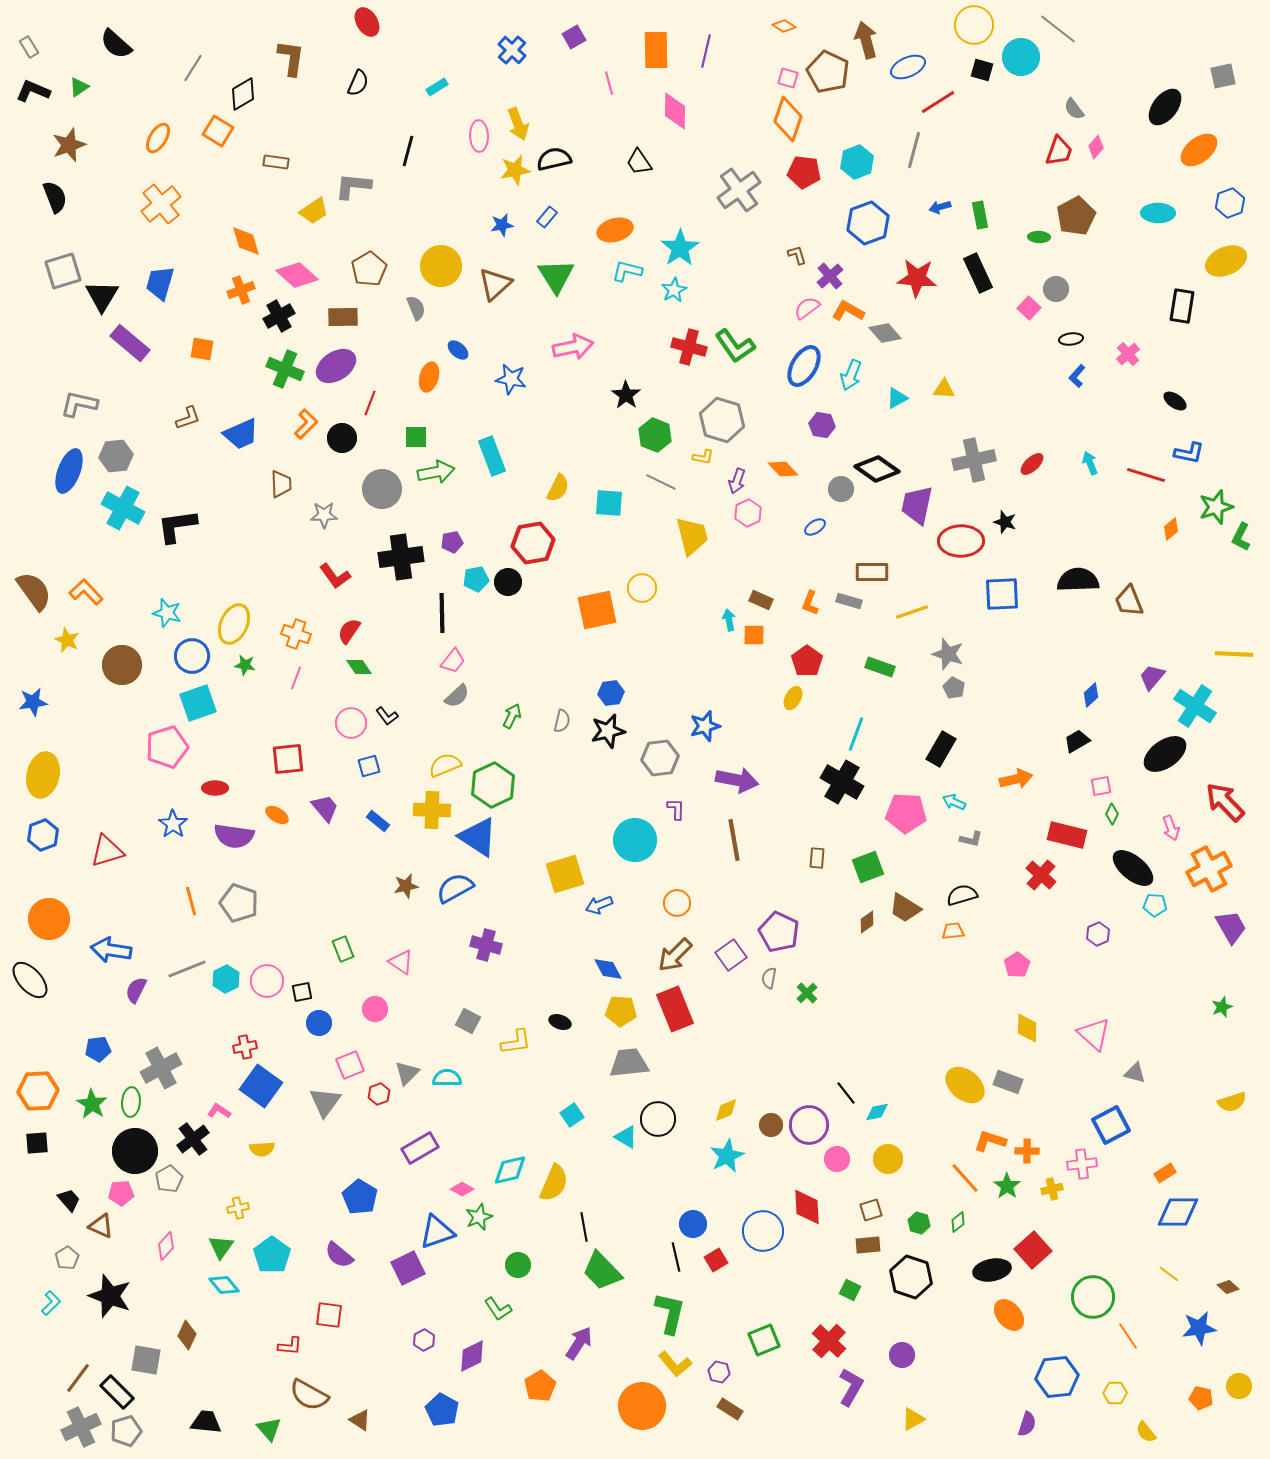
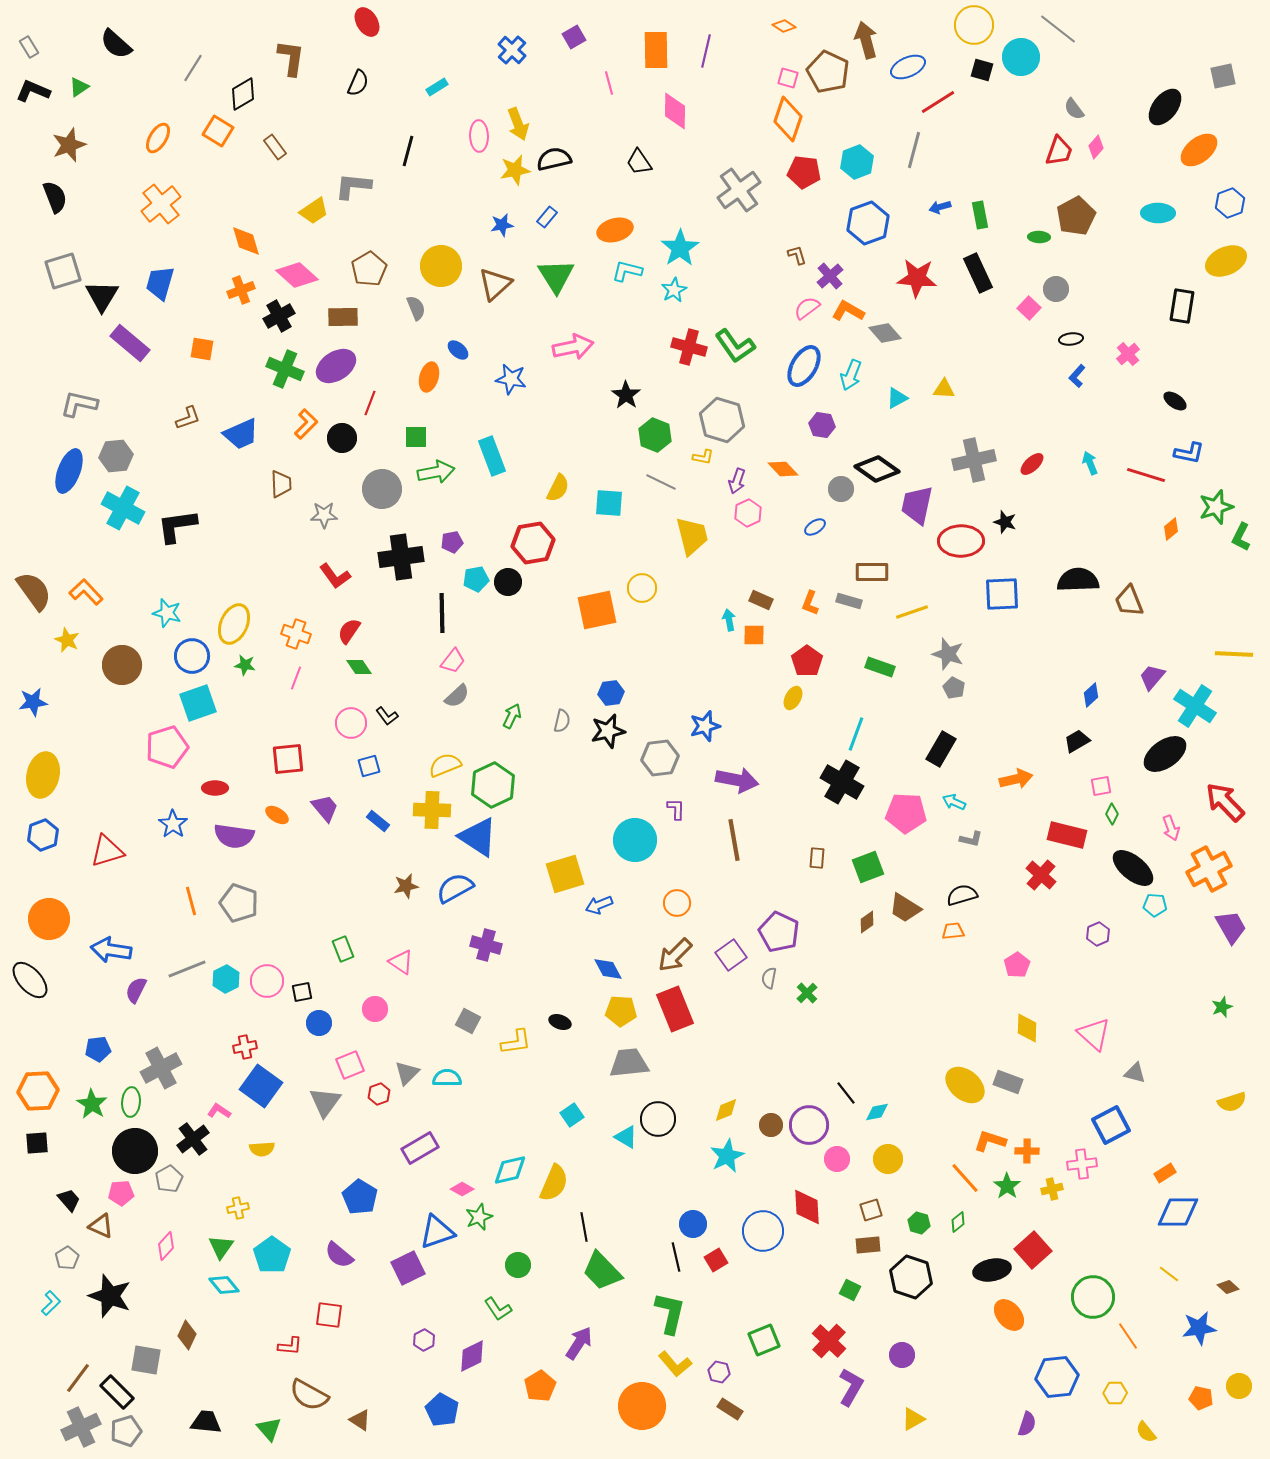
brown rectangle at (276, 162): moved 1 px left, 15 px up; rotated 45 degrees clockwise
